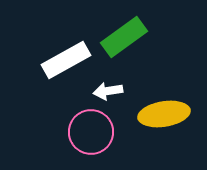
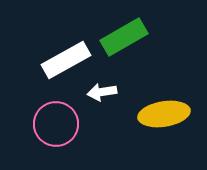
green rectangle: rotated 6 degrees clockwise
white arrow: moved 6 px left, 1 px down
pink circle: moved 35 px left, 8 px up
